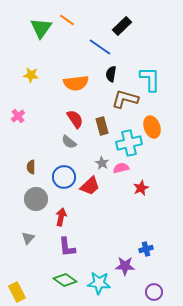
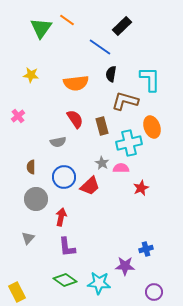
brown L-shape: moved 2 px down
gray semicircle: moved 11 px left; rotated 49 degrees counterclockwise
pink semicircle: rotated 14 degrees clockwise
